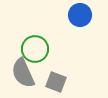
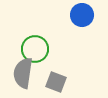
blue circle: moved 2 px right
gray semicircle: rotated 32 degrees clockwise
